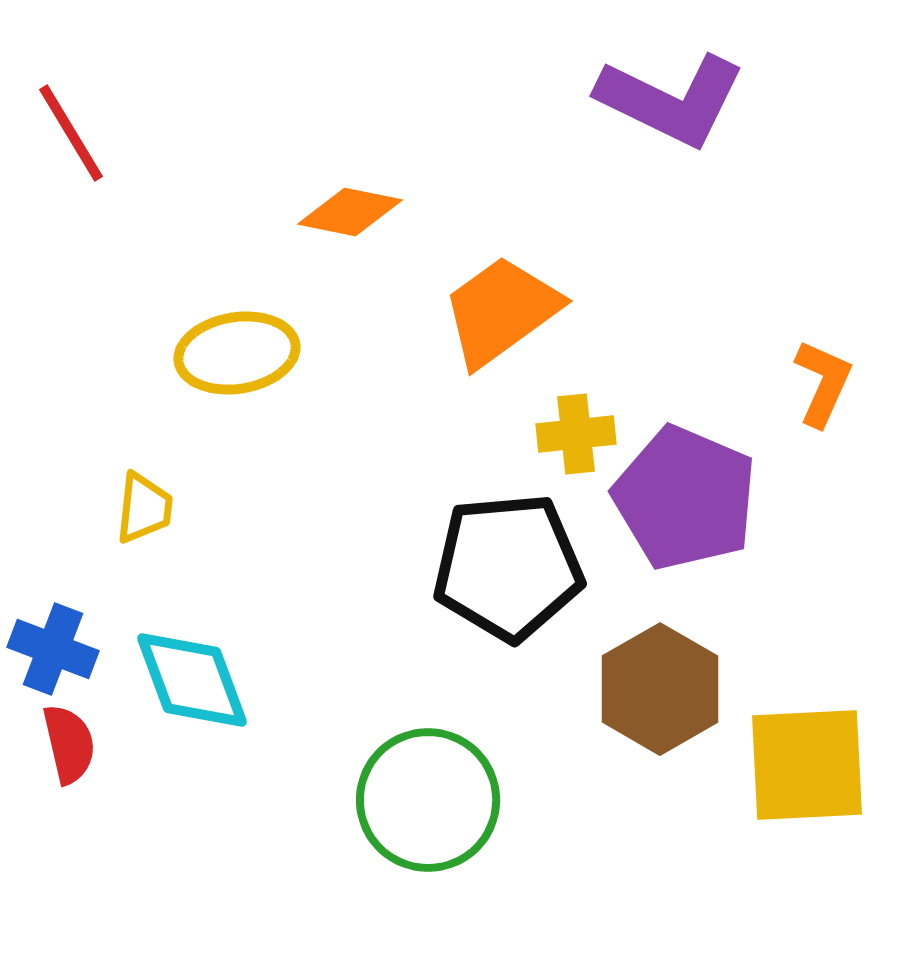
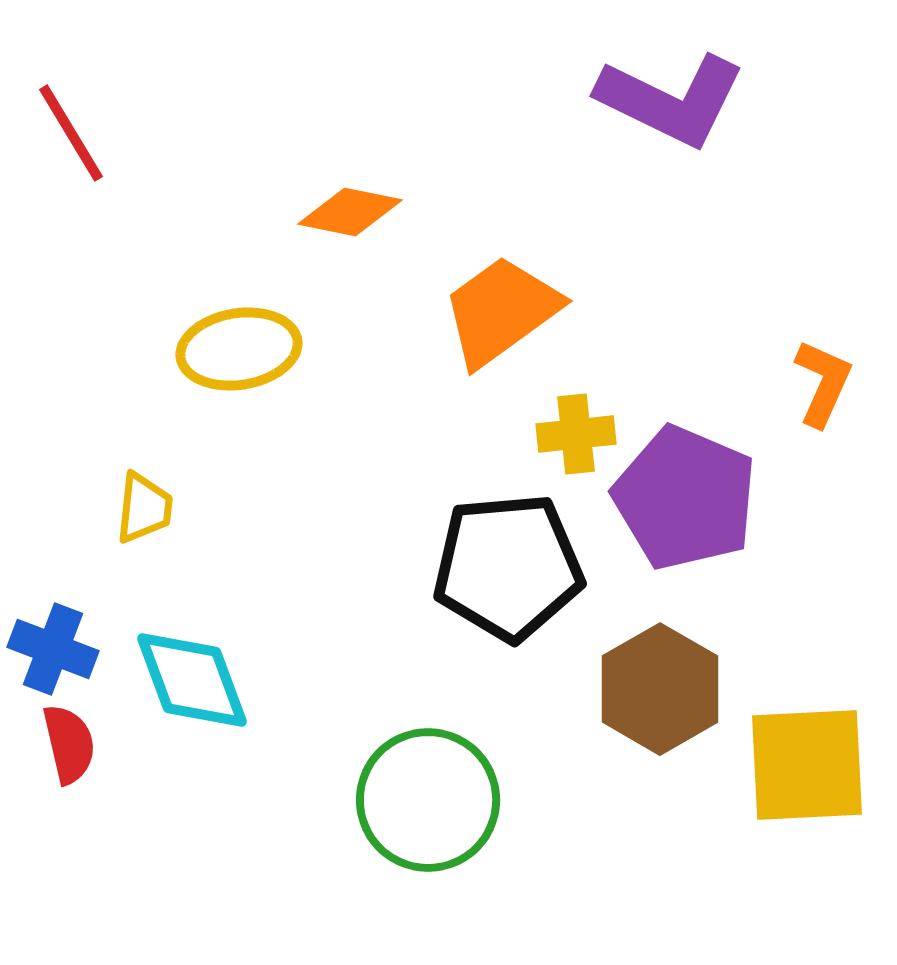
yellow ellipse: moved 2 px right, 4 px up
